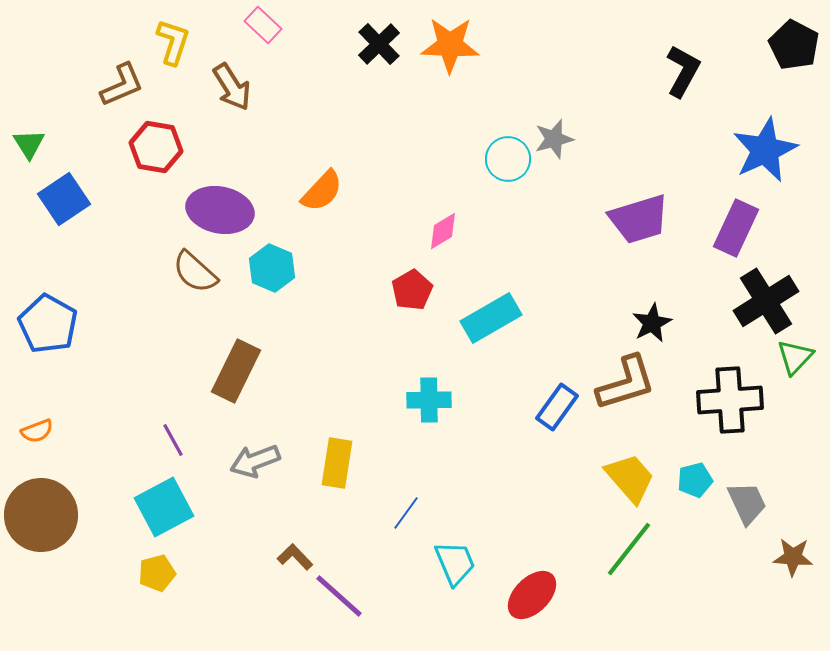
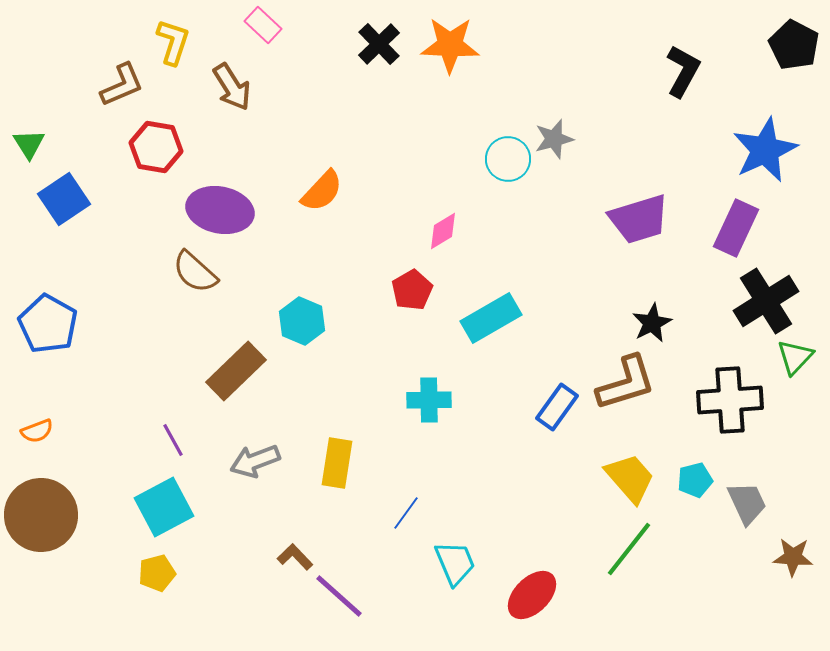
cyan hexagon at (272, 268): moved 30 px right, 53 px down
brown rectangle at (236, 371): rotated 20 degrees clockwise
